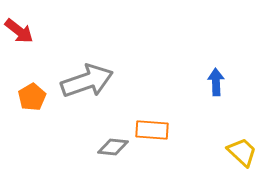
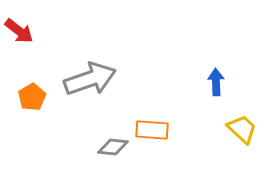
gray arrow: moved 3 px right, 2 px up
yellow trapezoid: moved 23 px up
